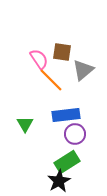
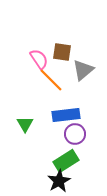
green rectangle: moved 1 px left, 1 px up
